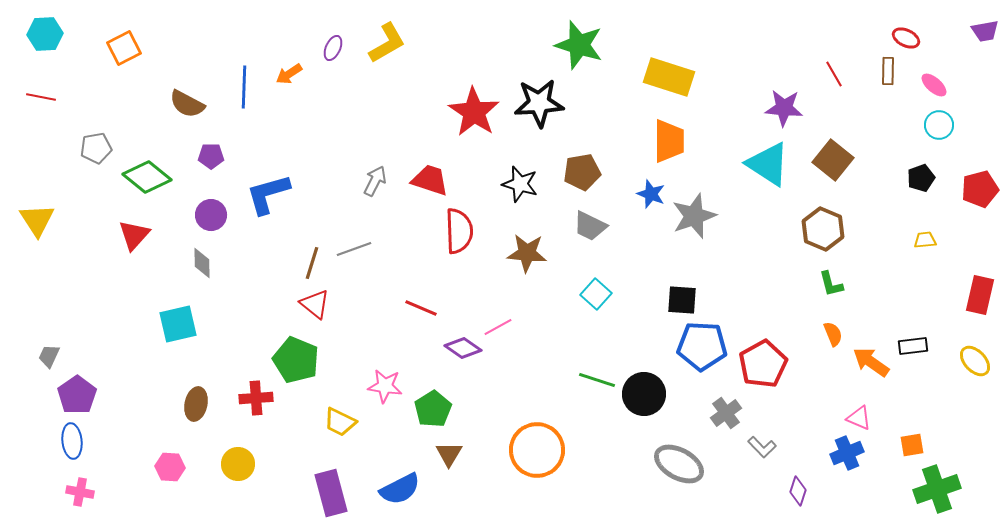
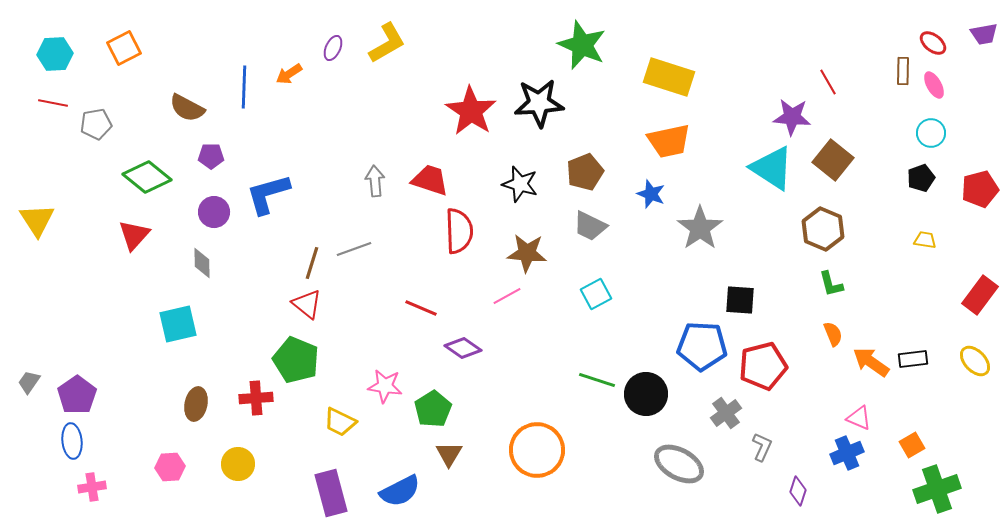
purple trapezoid at (985, 31): moved 1 px left, 3 px down
cyan hexagon at (45, 34): moved 10 px right, 20 px down
red ellipse at (906, 38): moved 27 px right, 5 px down; rotated 12 degrees clockwise
green star at (579, 45): moved 3 px right; rotated 6 degrees clockwise
brown rectangle at (888, 71): moved 15 px right
red line at (834, 74): moved 6 px left, 8 px down
pink ellipse at (934, 85): rotated 20 degrees clockwise
red line at (41, 97): moved 12 px right, 6 px down
brown semicircle at (187, 104): moved 4 px down
purple star at (784, 108): moved 8 px right, 9 px down
red star at (474, 112): moved 3 px left, 1 px up
cyan circle at (939, 125): moved 8 px left, 8 px down
orange trapezoid at (669, 141): rotated 78 degrees clockwise
gray pentagon at (96, 148): moved 24 px up
cyan triangle at (768, 164): moved 4 px right, 4 px down
brown pentagon at (582, 172): moved 3 px right; rotated 12 degrees counterclockwise
gray arrow at (375, 181): rotated 32 degrees counterclockwise
purple circle at (211, 215): moved 3 px right, 3 px up
gray star at (694, 216): moved 6 px right, 12 px down; rotated 15 degrees counterclockwise
yellow trapezoid at (925, 240): rotated 15 degrees clockwise
cyan square at (596, 294): rotated 20 degrees clockwise
red rectangle at (980, 295): rotated 24 degrees clockwise
black square at (682, 300): moved 58 px right
red triangle at (315, 304): moved 8 px left
pink line at (498, 327): moved 9 px right, 31 px up
black rectangle at (913, 346): moved 13 px down
gray trapezoid at (49, 356): moved 20 px left, 26 px down; rotated 10 degrees clockwise
red pentagon at (763, 364): moved 2 px down; rotated 15 degrees clockwise
black circle at (644, 394): moved 2 px right
orange square at (912, 445): rotated 20 degrees counterclockwise
gray L-shape at (762, 447): rotated 112 degrees counterclockwise
pink hexagon at (170, 467): rotated 8 degrees counterclockwise
blue semicircle at (400, 489): moved 2 px down
pink cross at (80, 492): moved 12 px right, 5 px up; rotated 20 degrees counterclockwise
